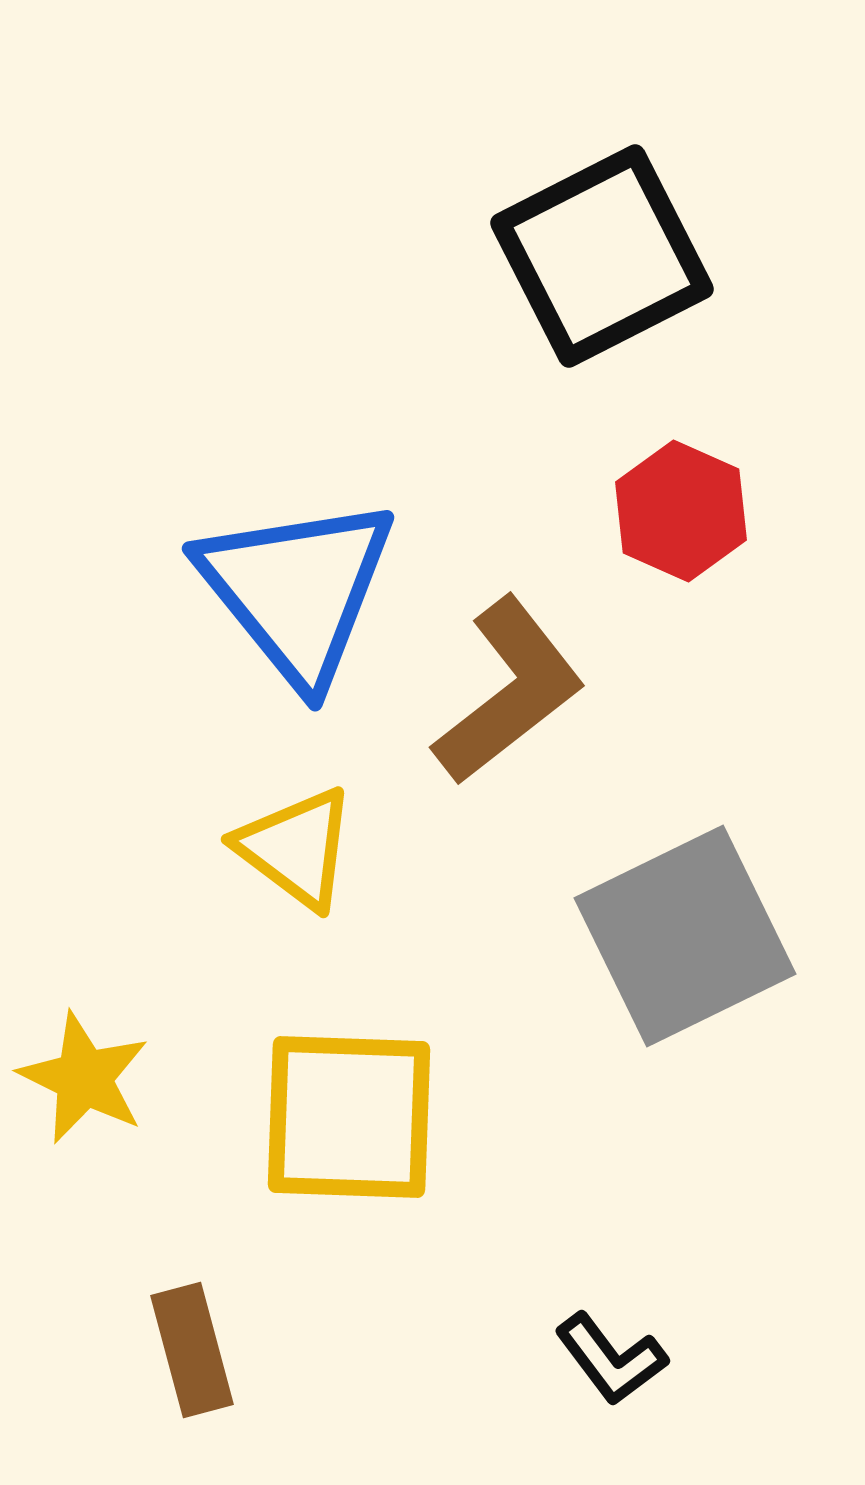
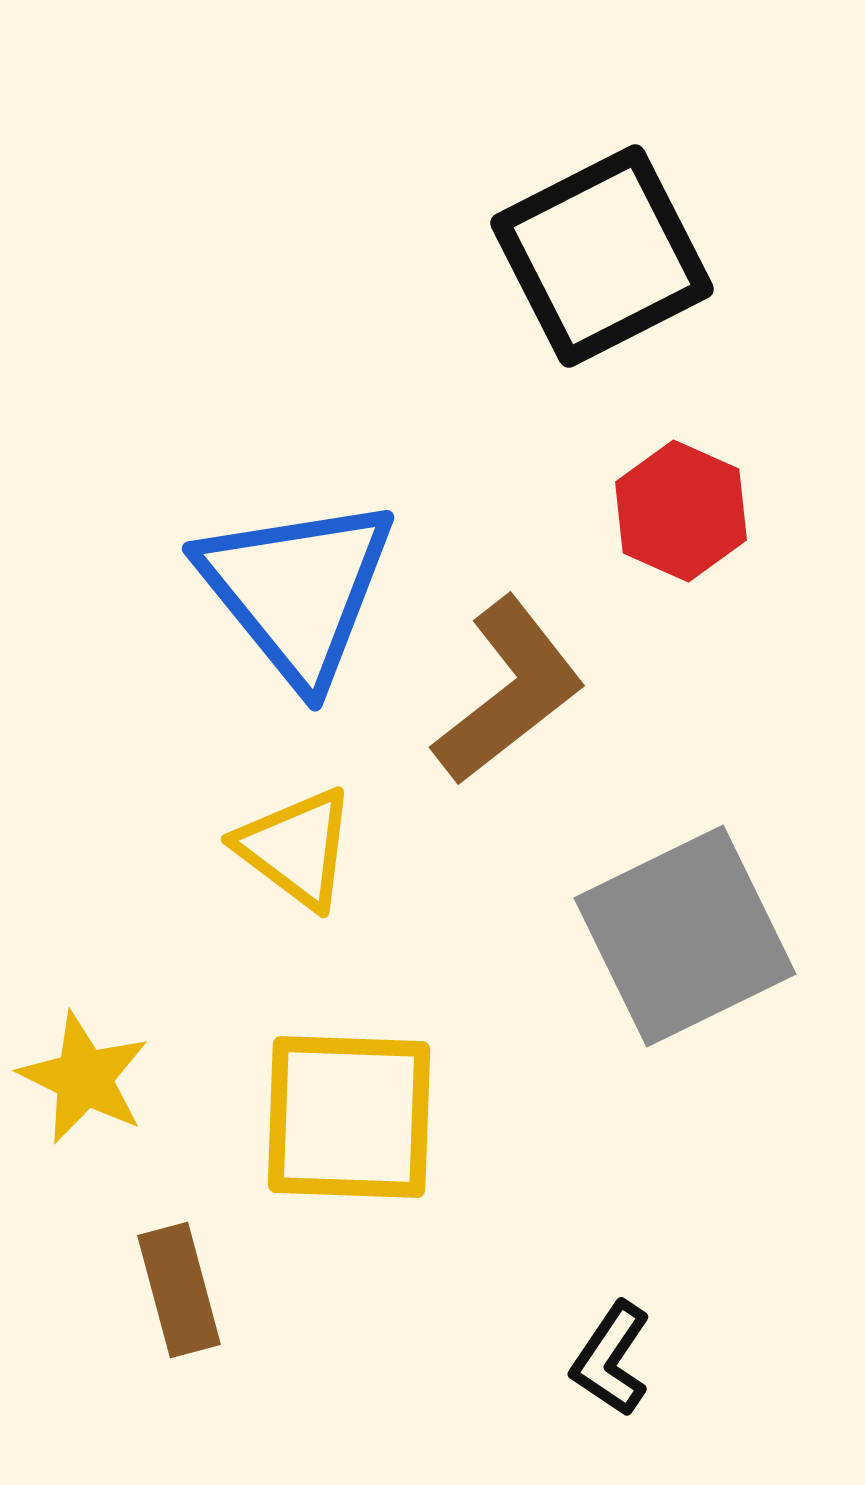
brown rectangle: moved 13 px left, 60 px up
black L-shape: rotated 71 degrees clockwise
